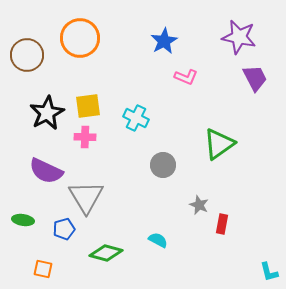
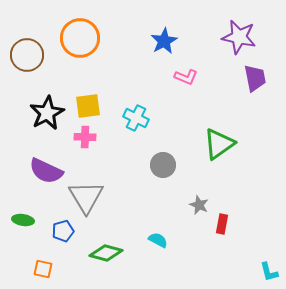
purple trapezoid: rotated 16 degrees clockwise
blue pentagon: moved 1 px left, 2 px down
